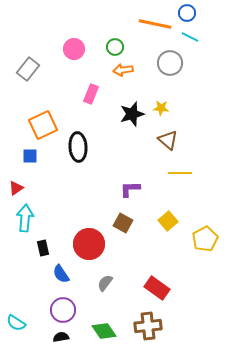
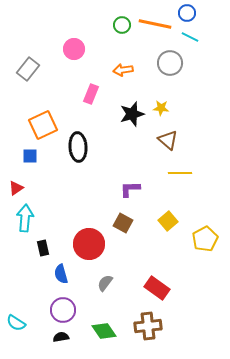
green circle: moved 7 px right, 22 px up
blue semicircle: rotated 18 degrees clockwise
